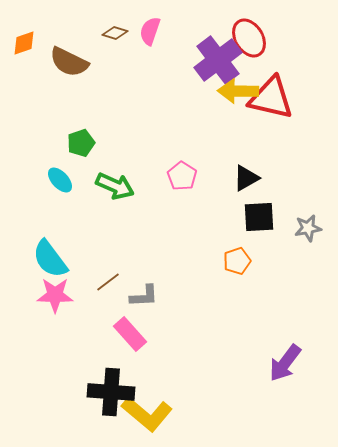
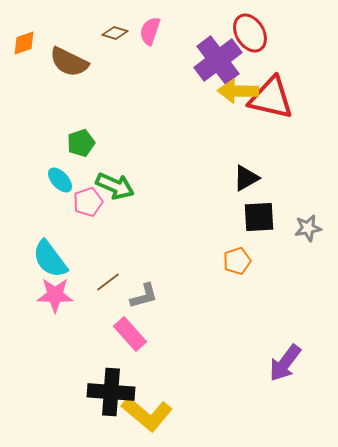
red ellipse: moved 1 px right, 5 px up
pink pentagon: moved 94 px left, 26 px down; rotated 20 degrees clockwise
gray L-shape: rotated 12 degrees counterclockwise
